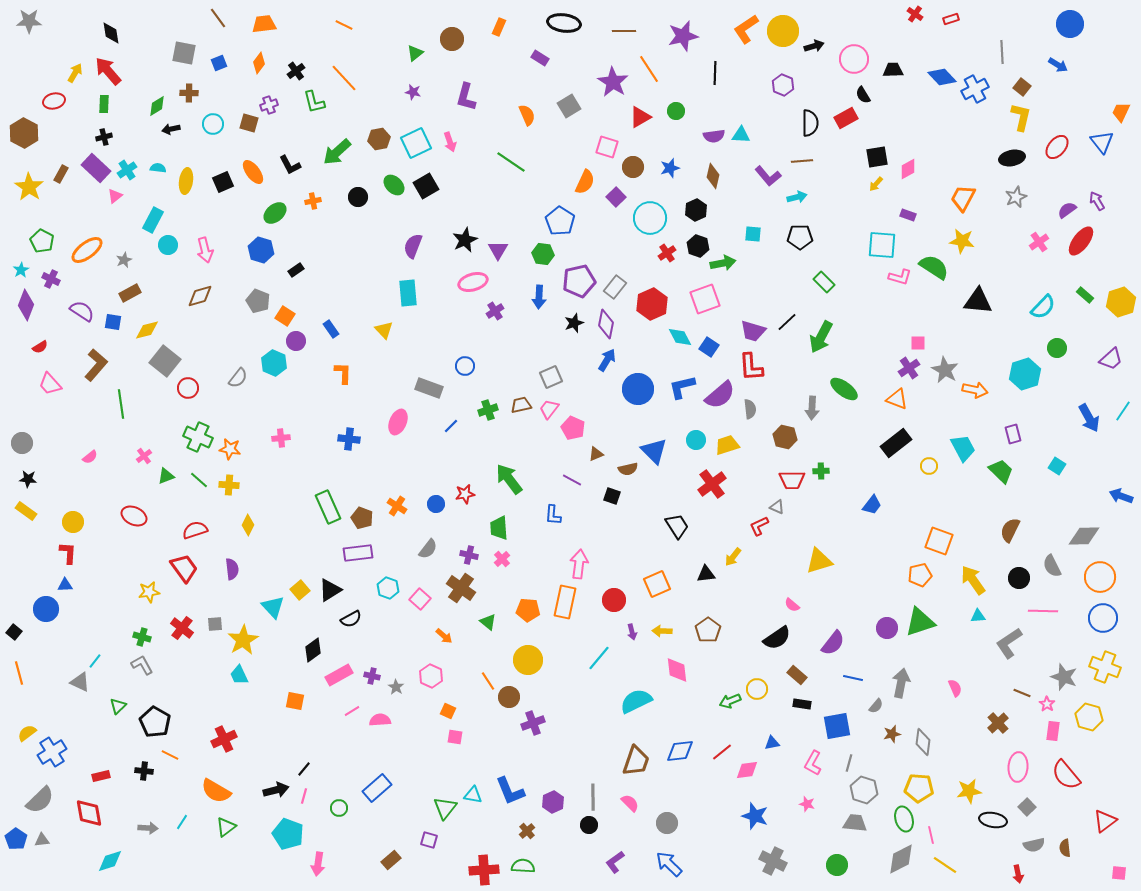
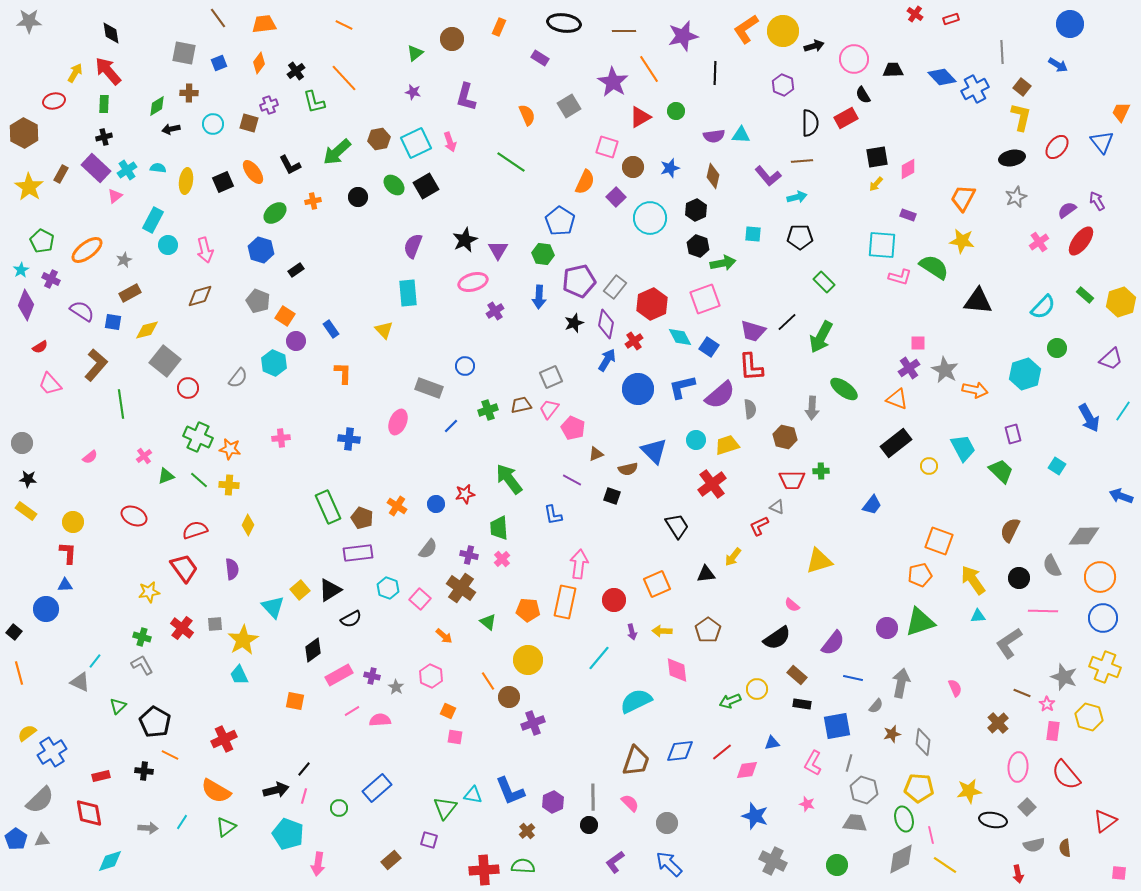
red cross at (667, 253): moved 33 px left, 88 px down
blue L-shape at (553, 515): rotated 15 degrees counterclockwise
